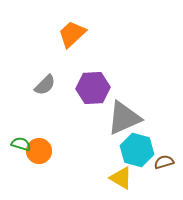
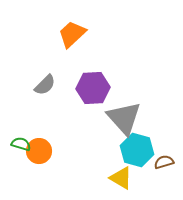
gray triangle: rotated 48 degrees counterclockwise
